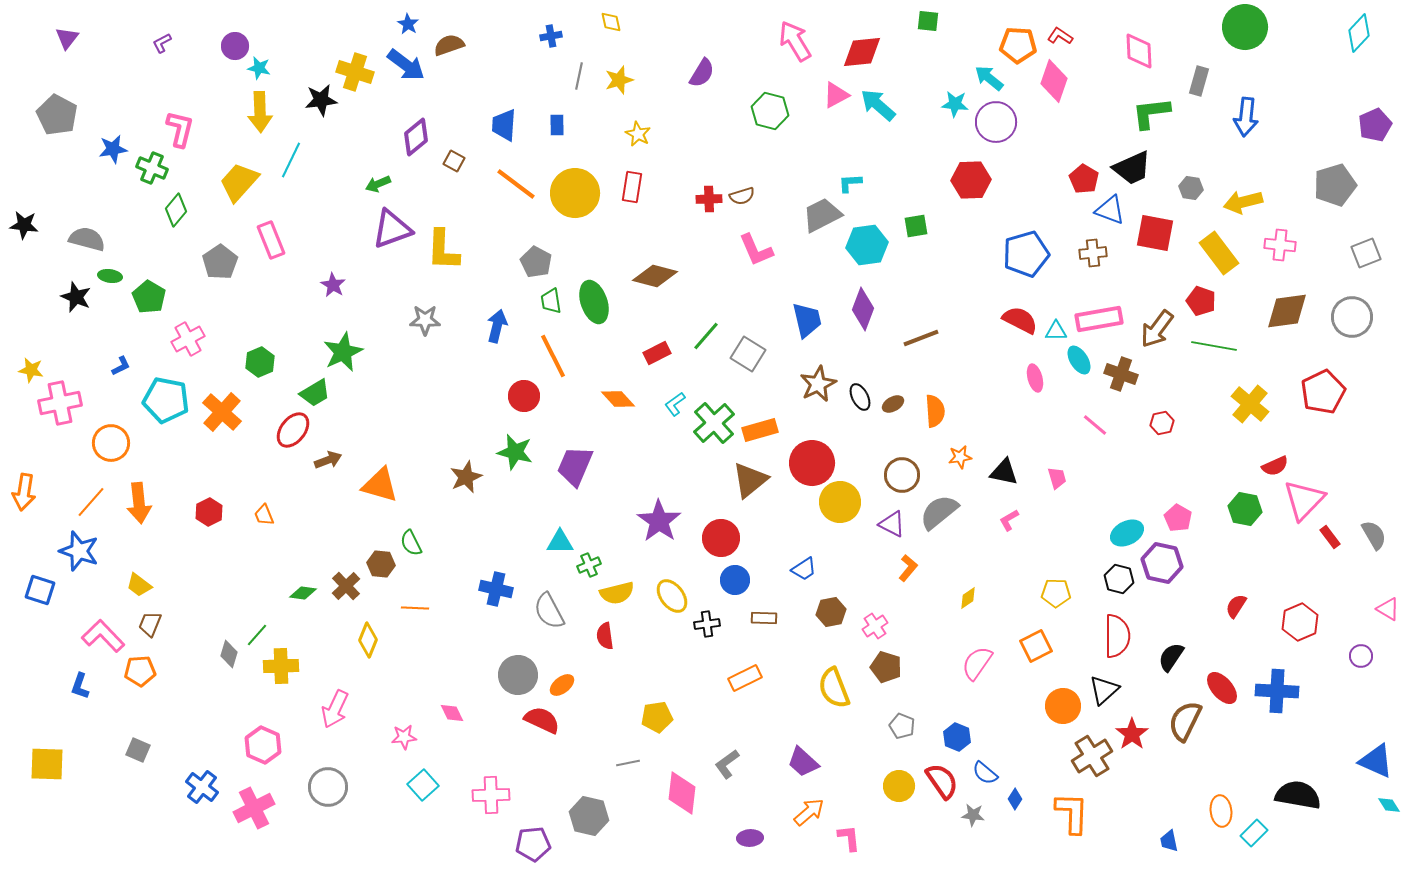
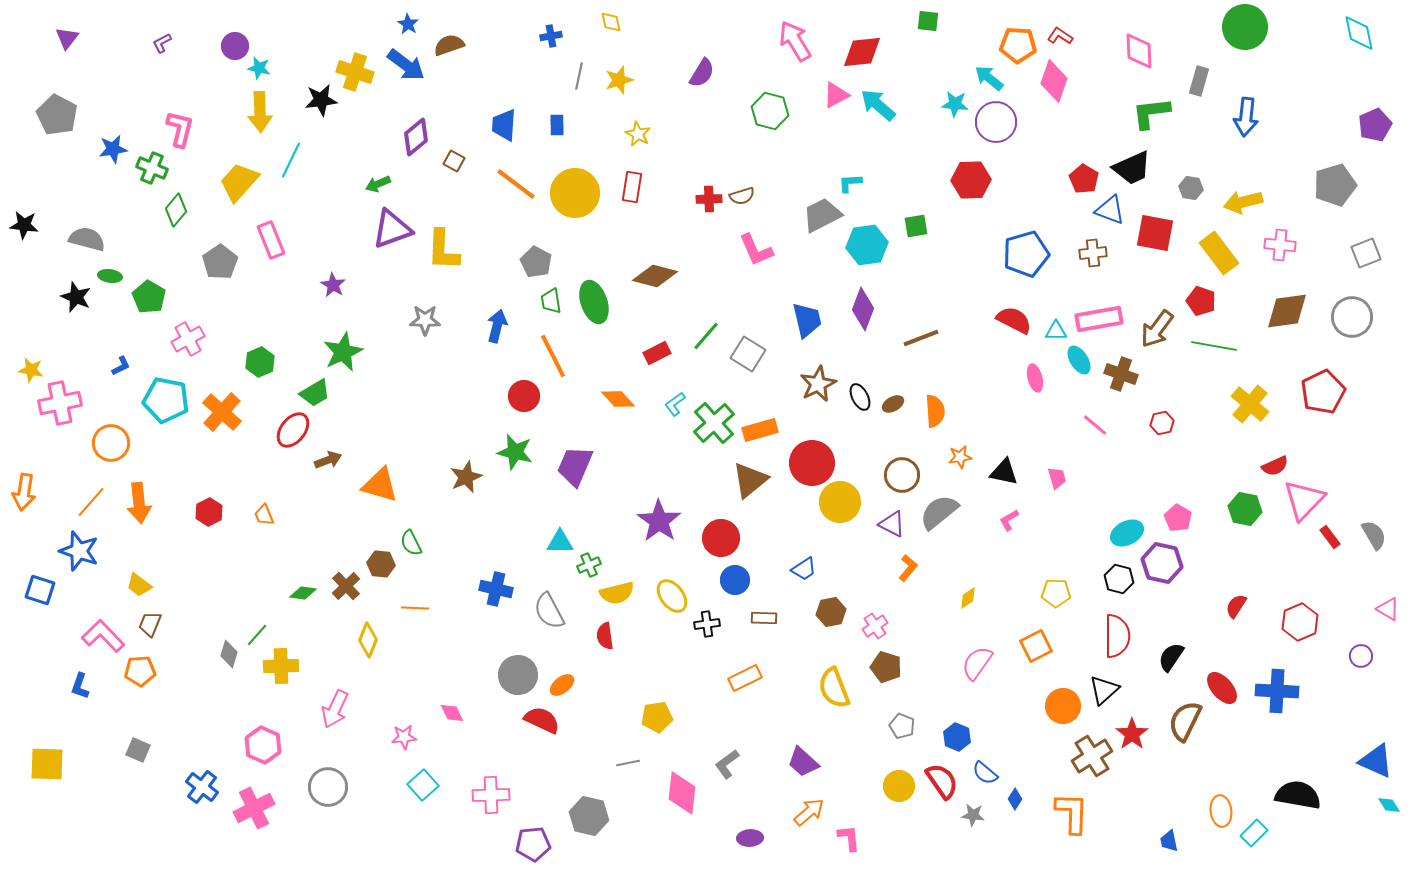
cyan diamond at (1359, 33): rotated 54 degrees counterclockwise
red semicircle at (1020, 320): moved 6 px left
